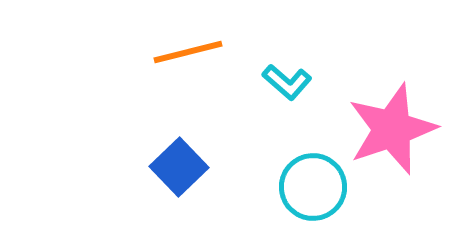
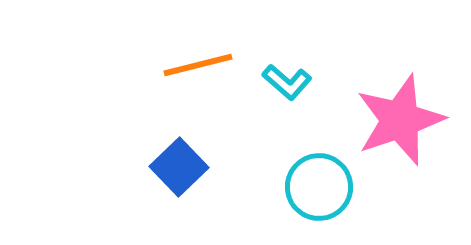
orange line: moved 10 px right, 13 px down
pink star: moved 8 px right, 9 px up
cyan circle: moved 6 px right
